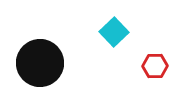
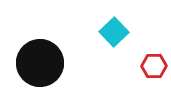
red hexagon: moved 1 px left
